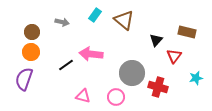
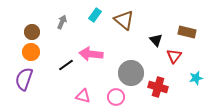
gray arrow: rotated 80 degrees counterclockwise
black triangle: rotated 24 degrees counterclockwise
gray circle: moved 1 px left
